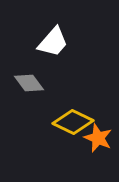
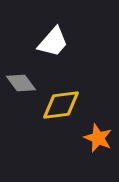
gray diamond: moved 8 px left
yellow diamond: moved 12 px left, 17 px up; rotated 33 degrees counterclockwise
